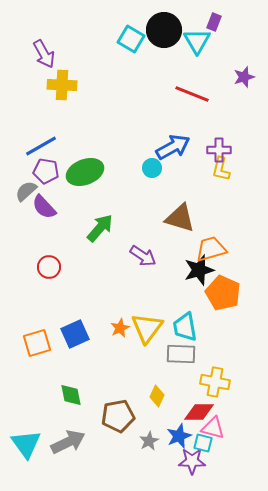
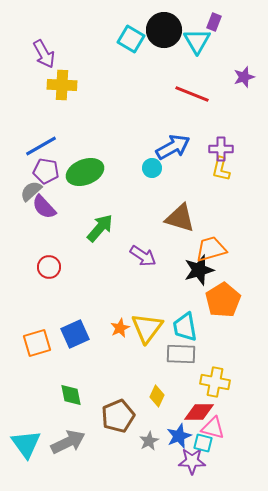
purple cross at (219, 150): moved 2 px right, 1 px up
gray semicircle at (26, 191): moved 5 px right
orange pentagon at (223, 293): moved 7 px down; rotated 16 degrees clockwise
brown pentagon at (118, 416): rotated 12 degrees counterclockwise
